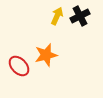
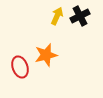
red ellipse: moved 1 px right, 1 px down; rotated 25 degrees clockwise
